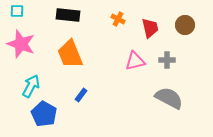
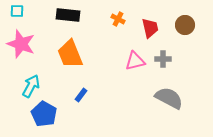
gray cross: moved 4 px left, 1 px up
